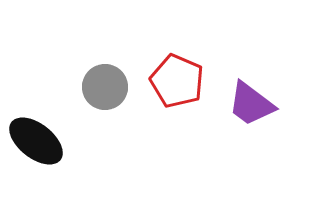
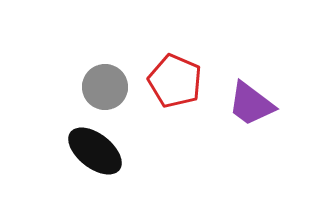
red pentagon: moved 2 px left
black ellipse: moved 59 px right, 10 px down
